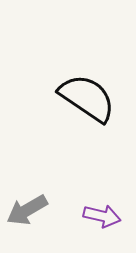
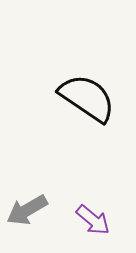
purple arrow: moved 9 px left, 4 px down; rotated 27 degrees clockwise
